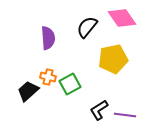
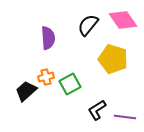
pink diamond: moved 1 px right, 2 px down
black semicircle: moved 1 px right, 2 px up
yellow pentagon: rotated 28 degrees clockwise
orange cross: moved 2 px left; rotated 28 degrees counterclockwise
black trapezoid: moved 2 px left
black L-shape: moved 2 px left
purple line: moved 2 px down
